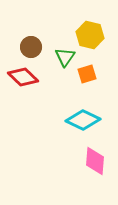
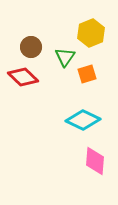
yellow hexagon: moved 1 px right, 2 px up; rotated 24 degrees clockwise
